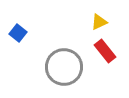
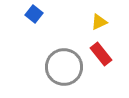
blue square: moved 16 px right, 19 px up
red rectangle: moved 4 px left, 3 px down
